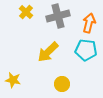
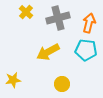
gray cross: moved 2 px down
yellow arrow: rotated 15 degrees clockwise
yellow star: rotated 21 degrees counterclockwise
